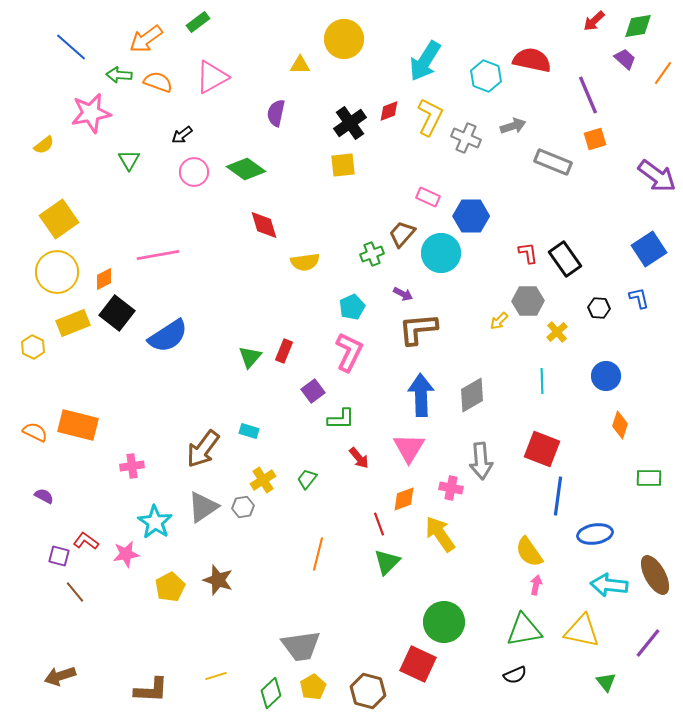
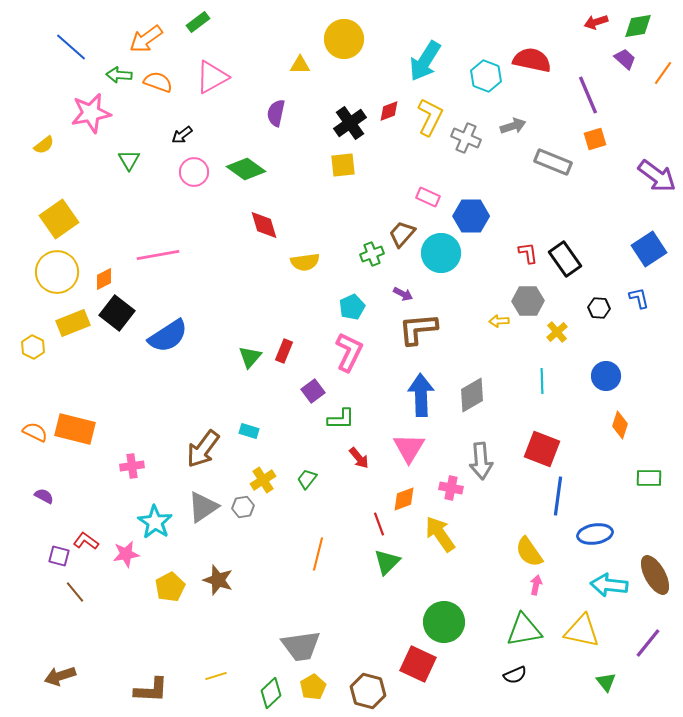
red arrow at (594, 21): moved 2 px right, 1 px down; rotated 25 degrees clockwise
yellow arrow at (499, 321): rotated 42 degrees clockwise
orange rectangle at (78, 425): moved 3 px left, 4 px down
